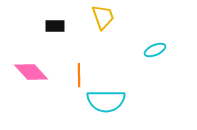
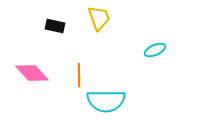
yellow trapezoid: moved 4 px left, 1 px down
black rectangle: rotated 12 degrees clockwise
pink diamond: moved 1 px right, 1 px down
